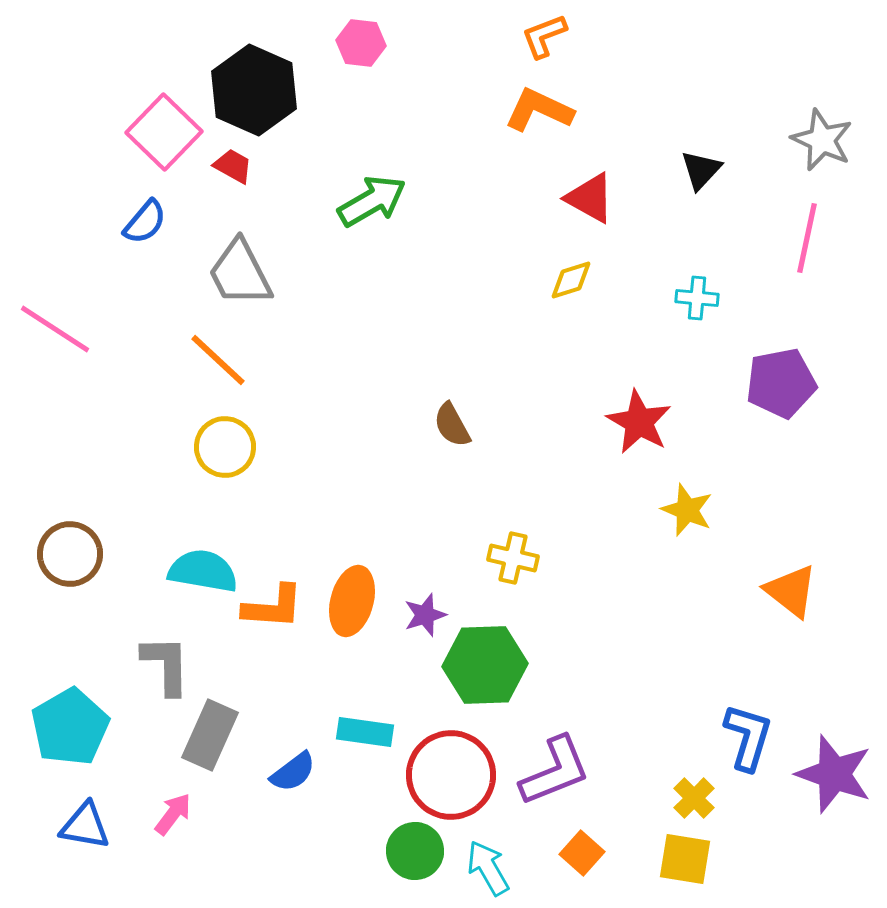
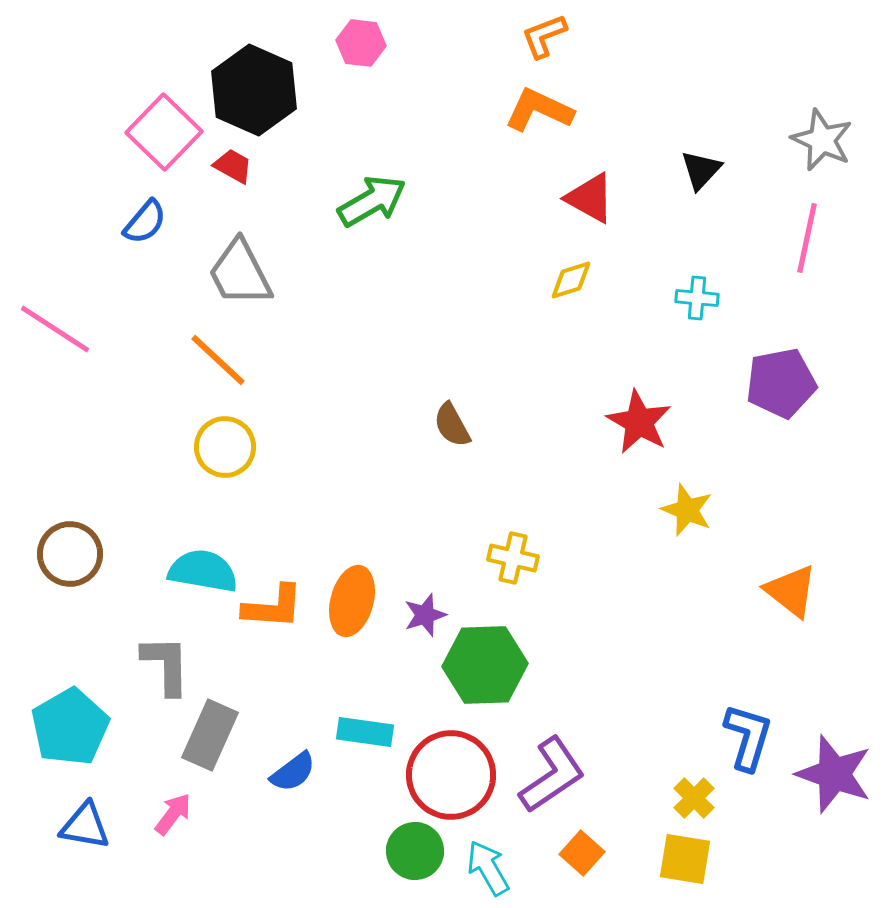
purple L-shape at (555, 771): moved 3 px left, 4 px down; rotated 12 degrees counterclockwise
